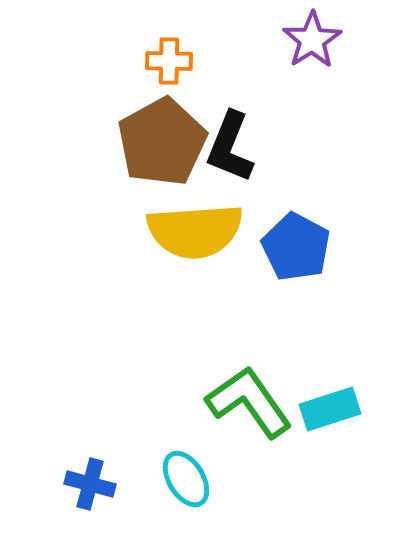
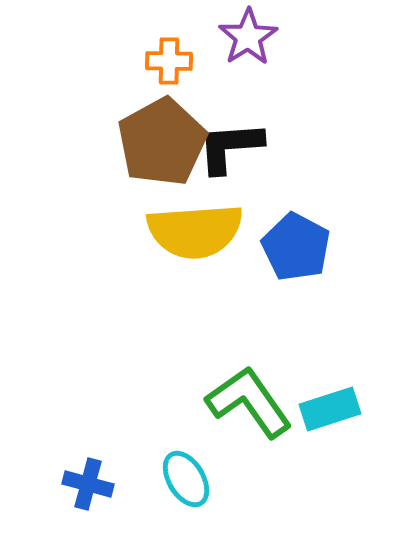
purple star: moved 64 px left, 3 px up
black L-shape: rotated 64 degrees clockwise
blue cross: moved 2 px left
